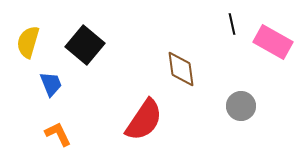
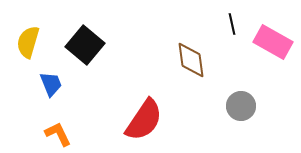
brown diamond: moved 10 px right, 9 px up
